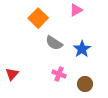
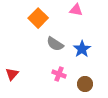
pink triangle: rotated 40 degrees clockwise
gray semicircle: moved 1 px right, 1 px down
